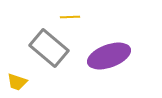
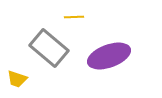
yellow line: moved 4 px right
yellow trapezoid: moved 3 px up
